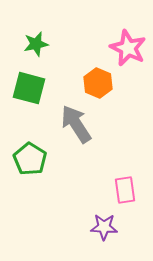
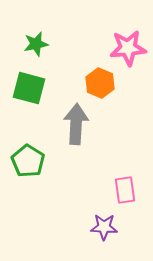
pink star: rotated 30 degrees counterclockwise
orange hexagon: moved 2 px right
gray arrow: rotated 36 degrees clockwise
green pentagon: moved 2 px left, 2 px down
